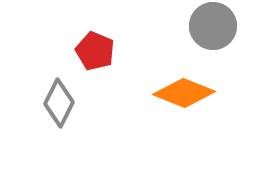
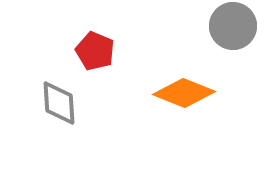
gray circle: moved 20 px right
gray diamond: rotated 30 degrees counterclockwise
